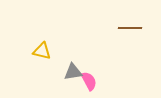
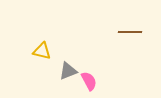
brown line: moved 4 px down
gray triangle: moved 5 px left, 1 px up; rotated 12 degrees counterclockwise
